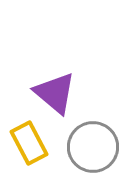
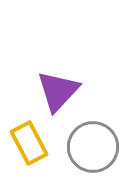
purple triangle: moved 3 px right, 2 px up; rotated 33 degrees clockwise
